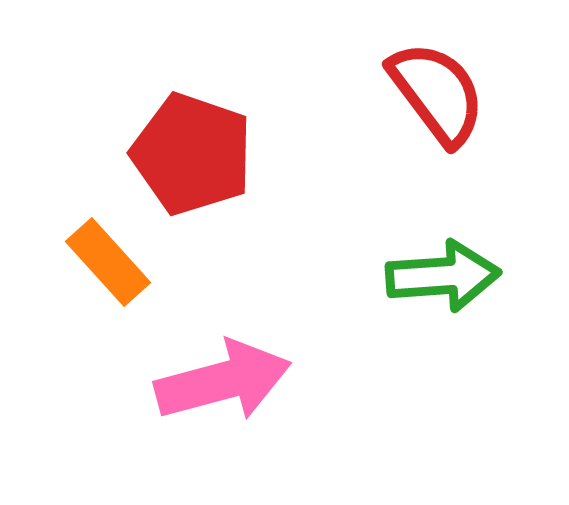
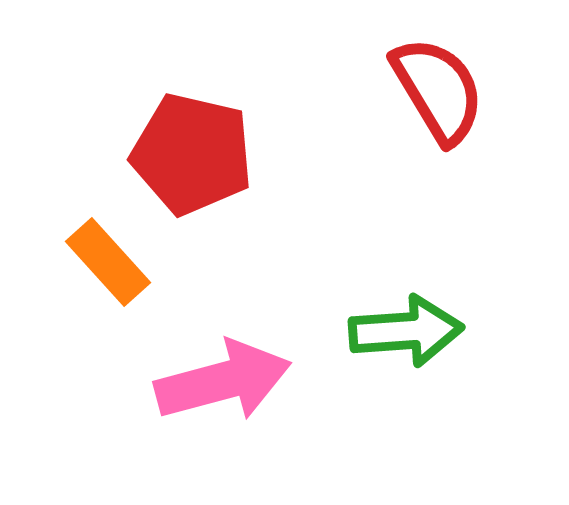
red semicircle: moved 1 px right, 3 px up; rotated 6 degrees clockwise
red pentagon: rotated 6 degrees counterclockwise
green arrow: moved 37 px left, 55 px down
